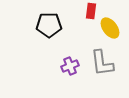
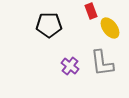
red rectangle: rotated 28 degrees counterclockwise
purple cross: rotated 30 degrees counterclockwise
